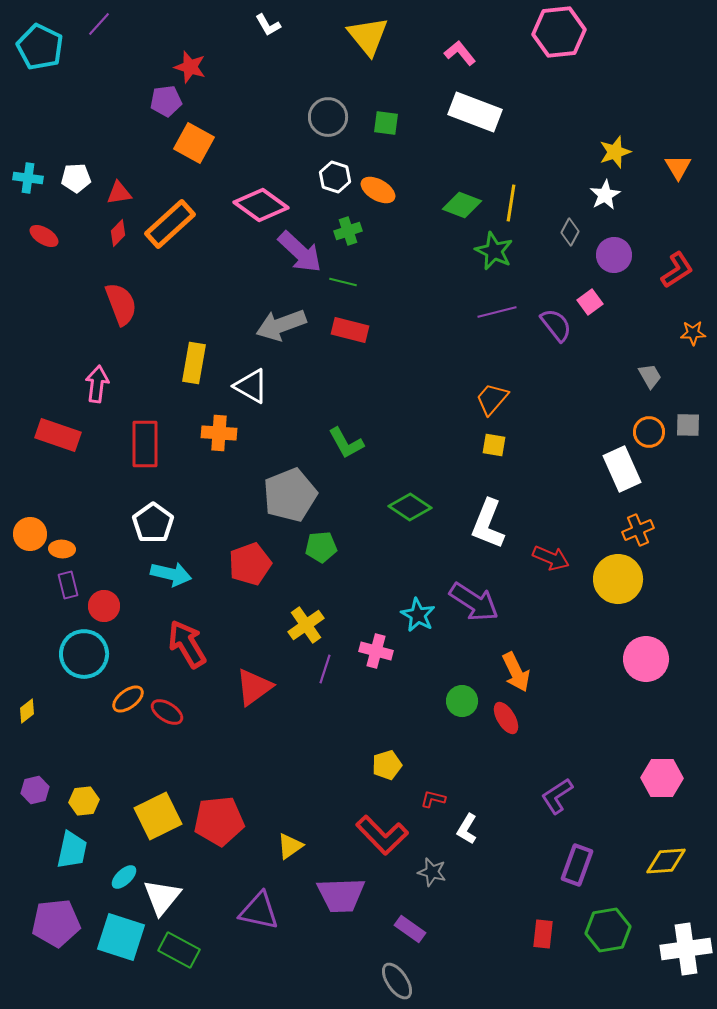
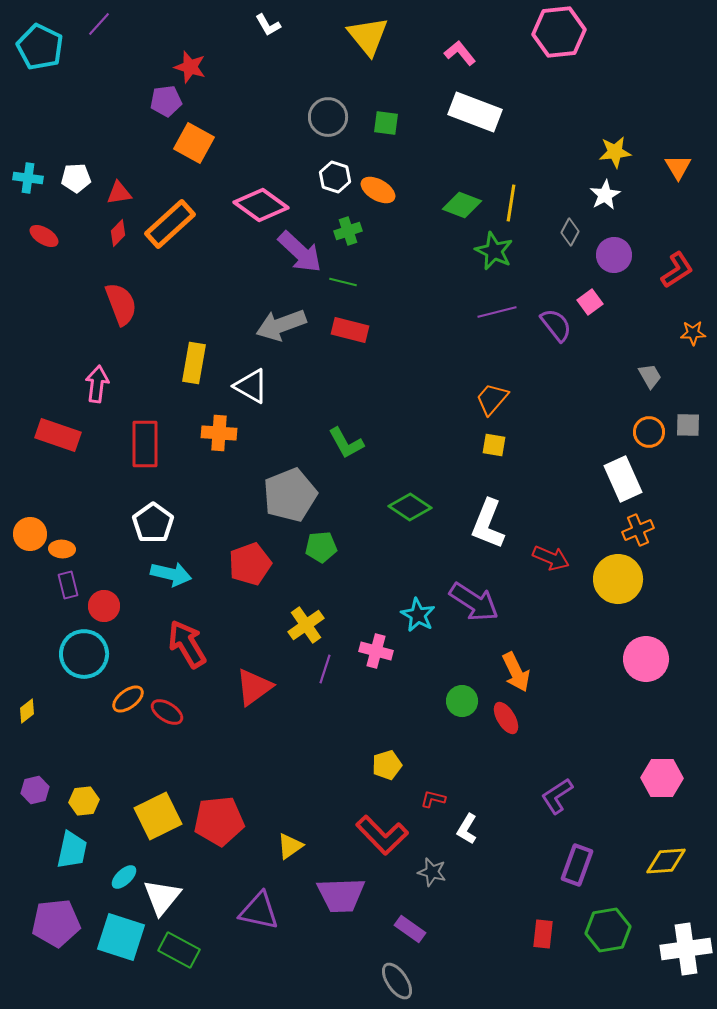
yellow star at (615, 152): rotated 12 degrees clockwise
white rectangle at (622, 469): moved 1 px right, 10 px down
